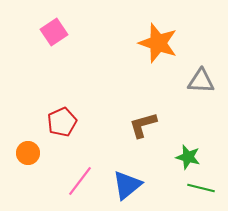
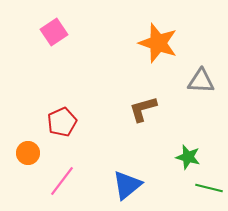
brown L-shape: moved 16 px up
pink line: moved 18 px left
green line: moved 8 px right
